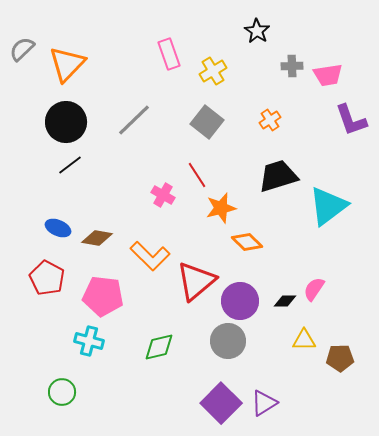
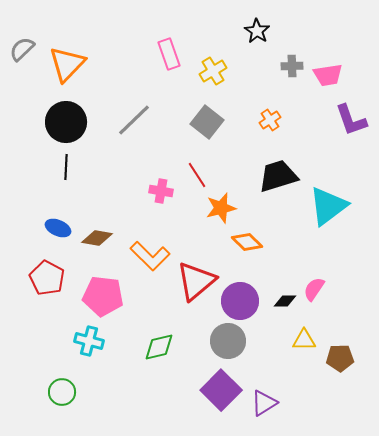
black line: moved 4 px left, 2 px down; rotated 50 degrees counterclockwise
pink cross: moved 2 px left, 4 px up; rotated 20 degrees counterclockwise
purple square: moved 13 px up
